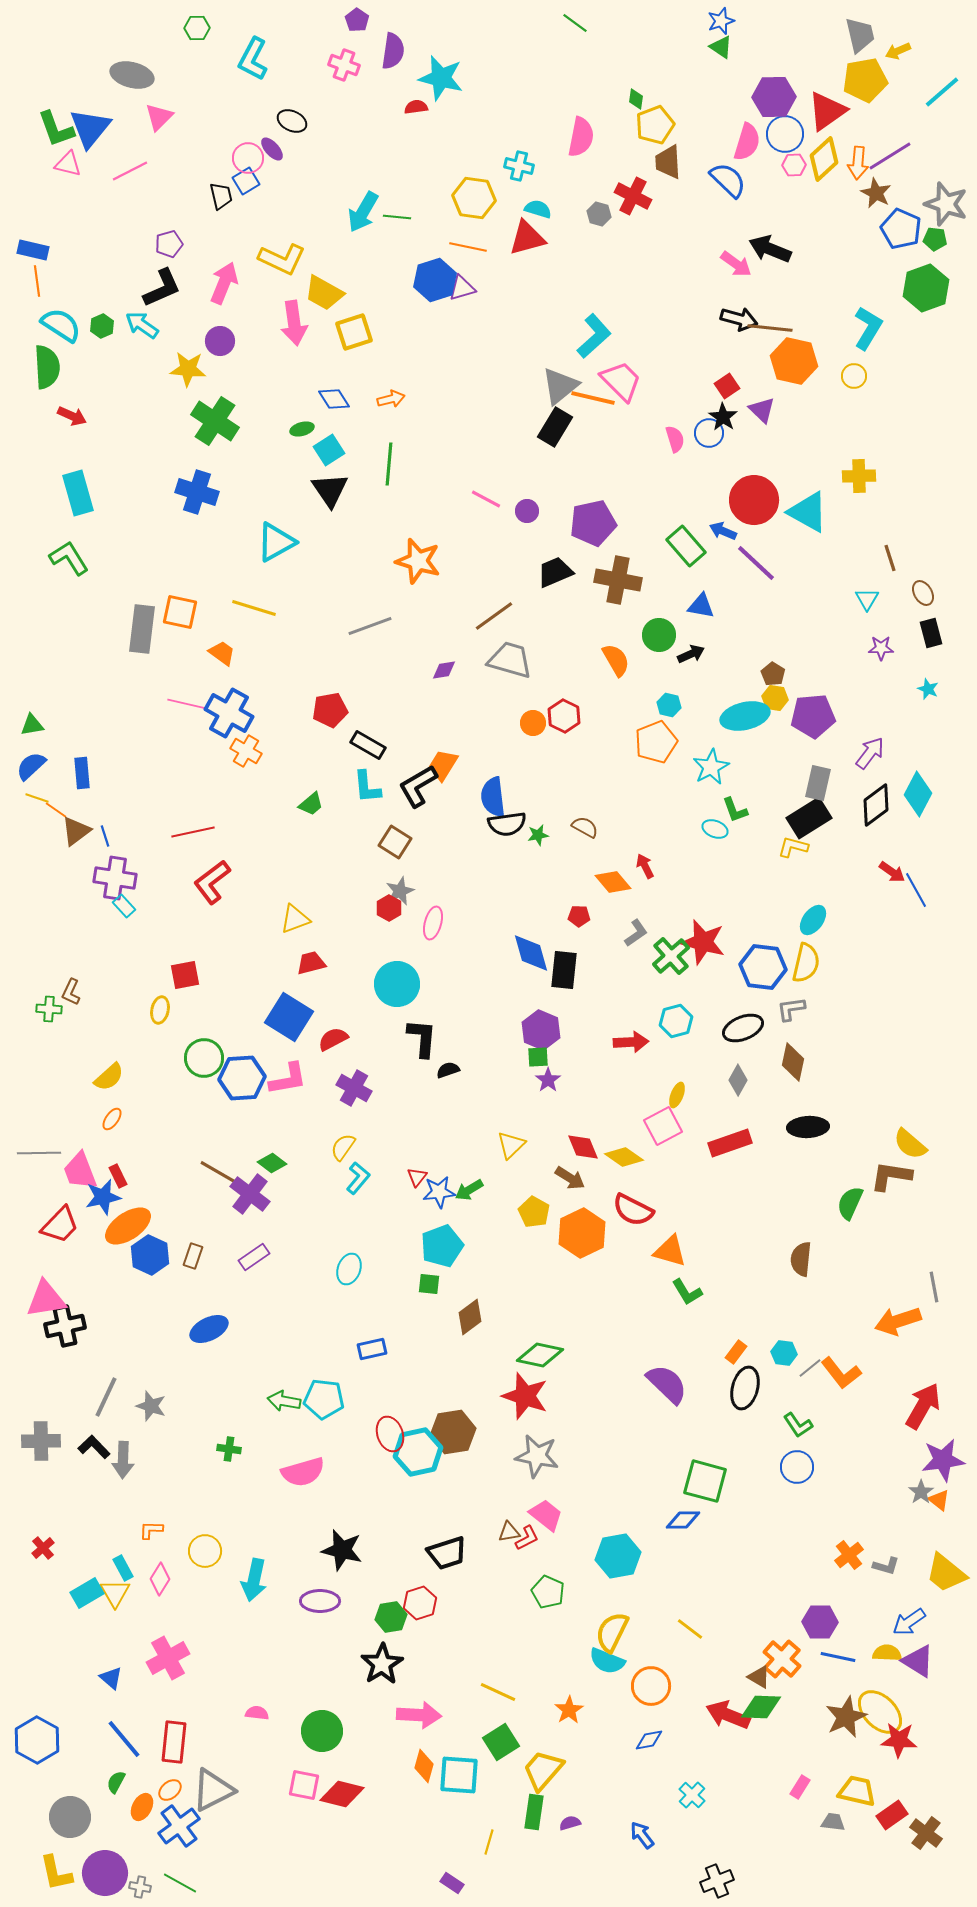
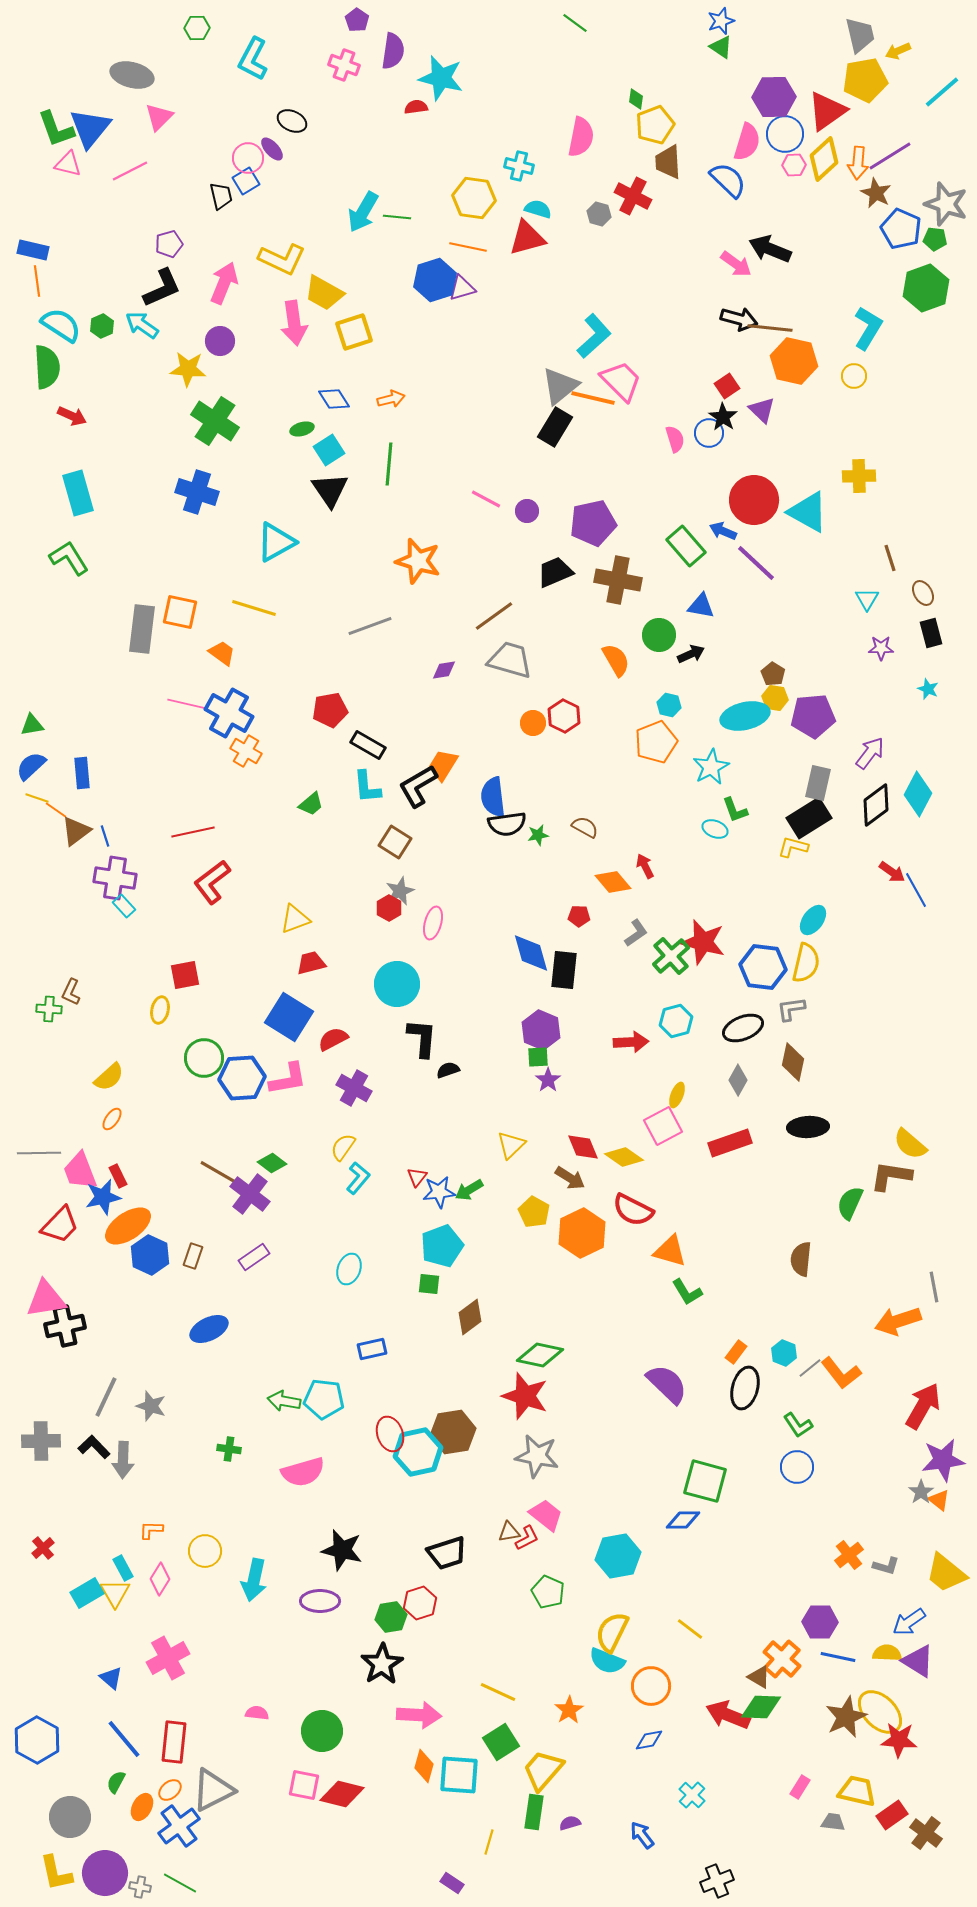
cyan hexagon at (784, 1353): rotated 15 degrees clockwise
